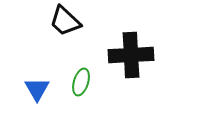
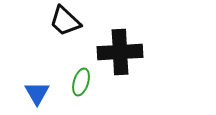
black cross: moved 11 px left, 3 px up
blue triangle: moved 4 px down
